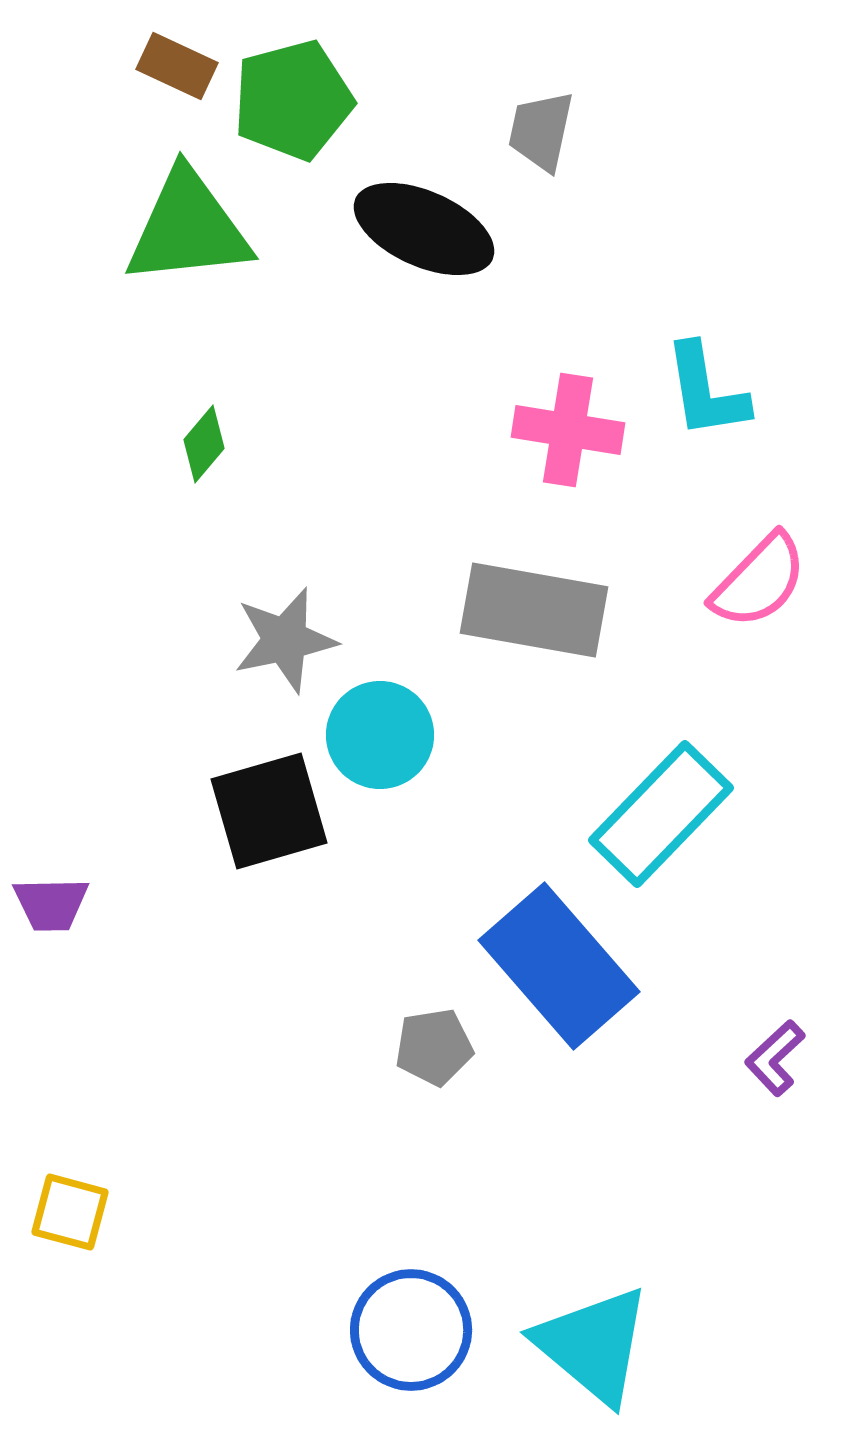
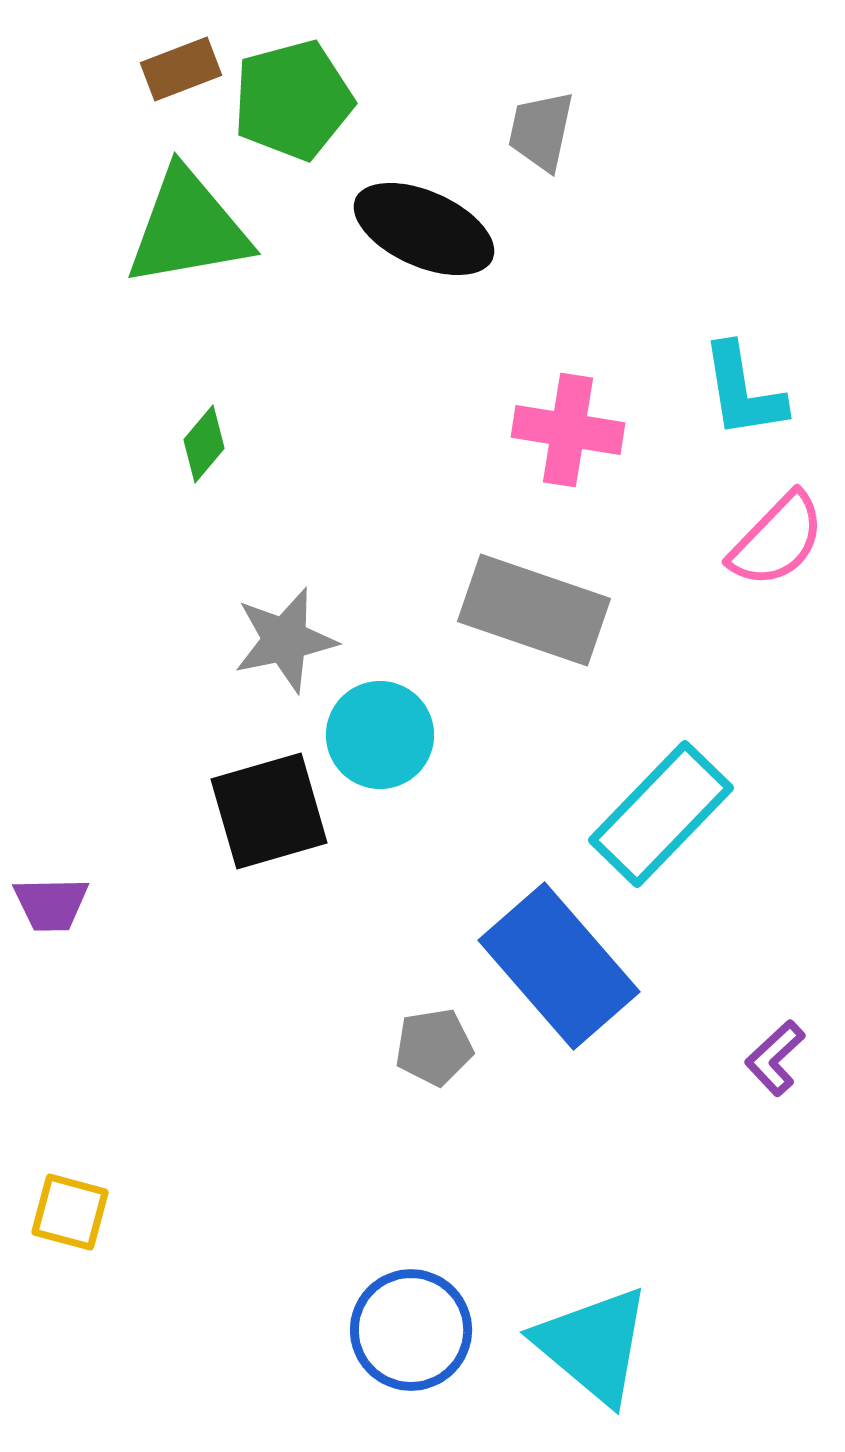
brown rectangle: moved 4 px right, 3 px down; rotated 46 degrees counterclockwise
green triangle: rotated 4 degrees counterclockwise
cyan L-shape: moved 37 px right
pink semicircle: moved 18 px right, 41 px up
gray rectangle: rotated 9 degrees clockwise
